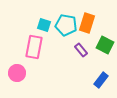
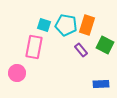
orange rectangle: moved 2 px down
blue rectangle: moved 4 px down; rotated 49 degrees clockwise
